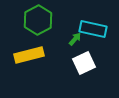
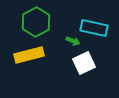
green hexagon: moved 2 px left, 2 px down
cyan rectangle: moved 1 px right, 1 px up
green arrow: moved 2 px left, 2 px down; rotated 72 degrees clockwise
